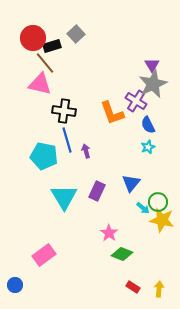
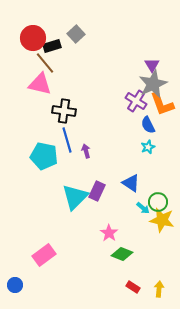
orange L-shape: moved 50 px right, 9 px up
blue triangle: rotated 36 degrees counterclockwise
cyan triangle: moved 11 px right; rotated 16 degrees clockwise
